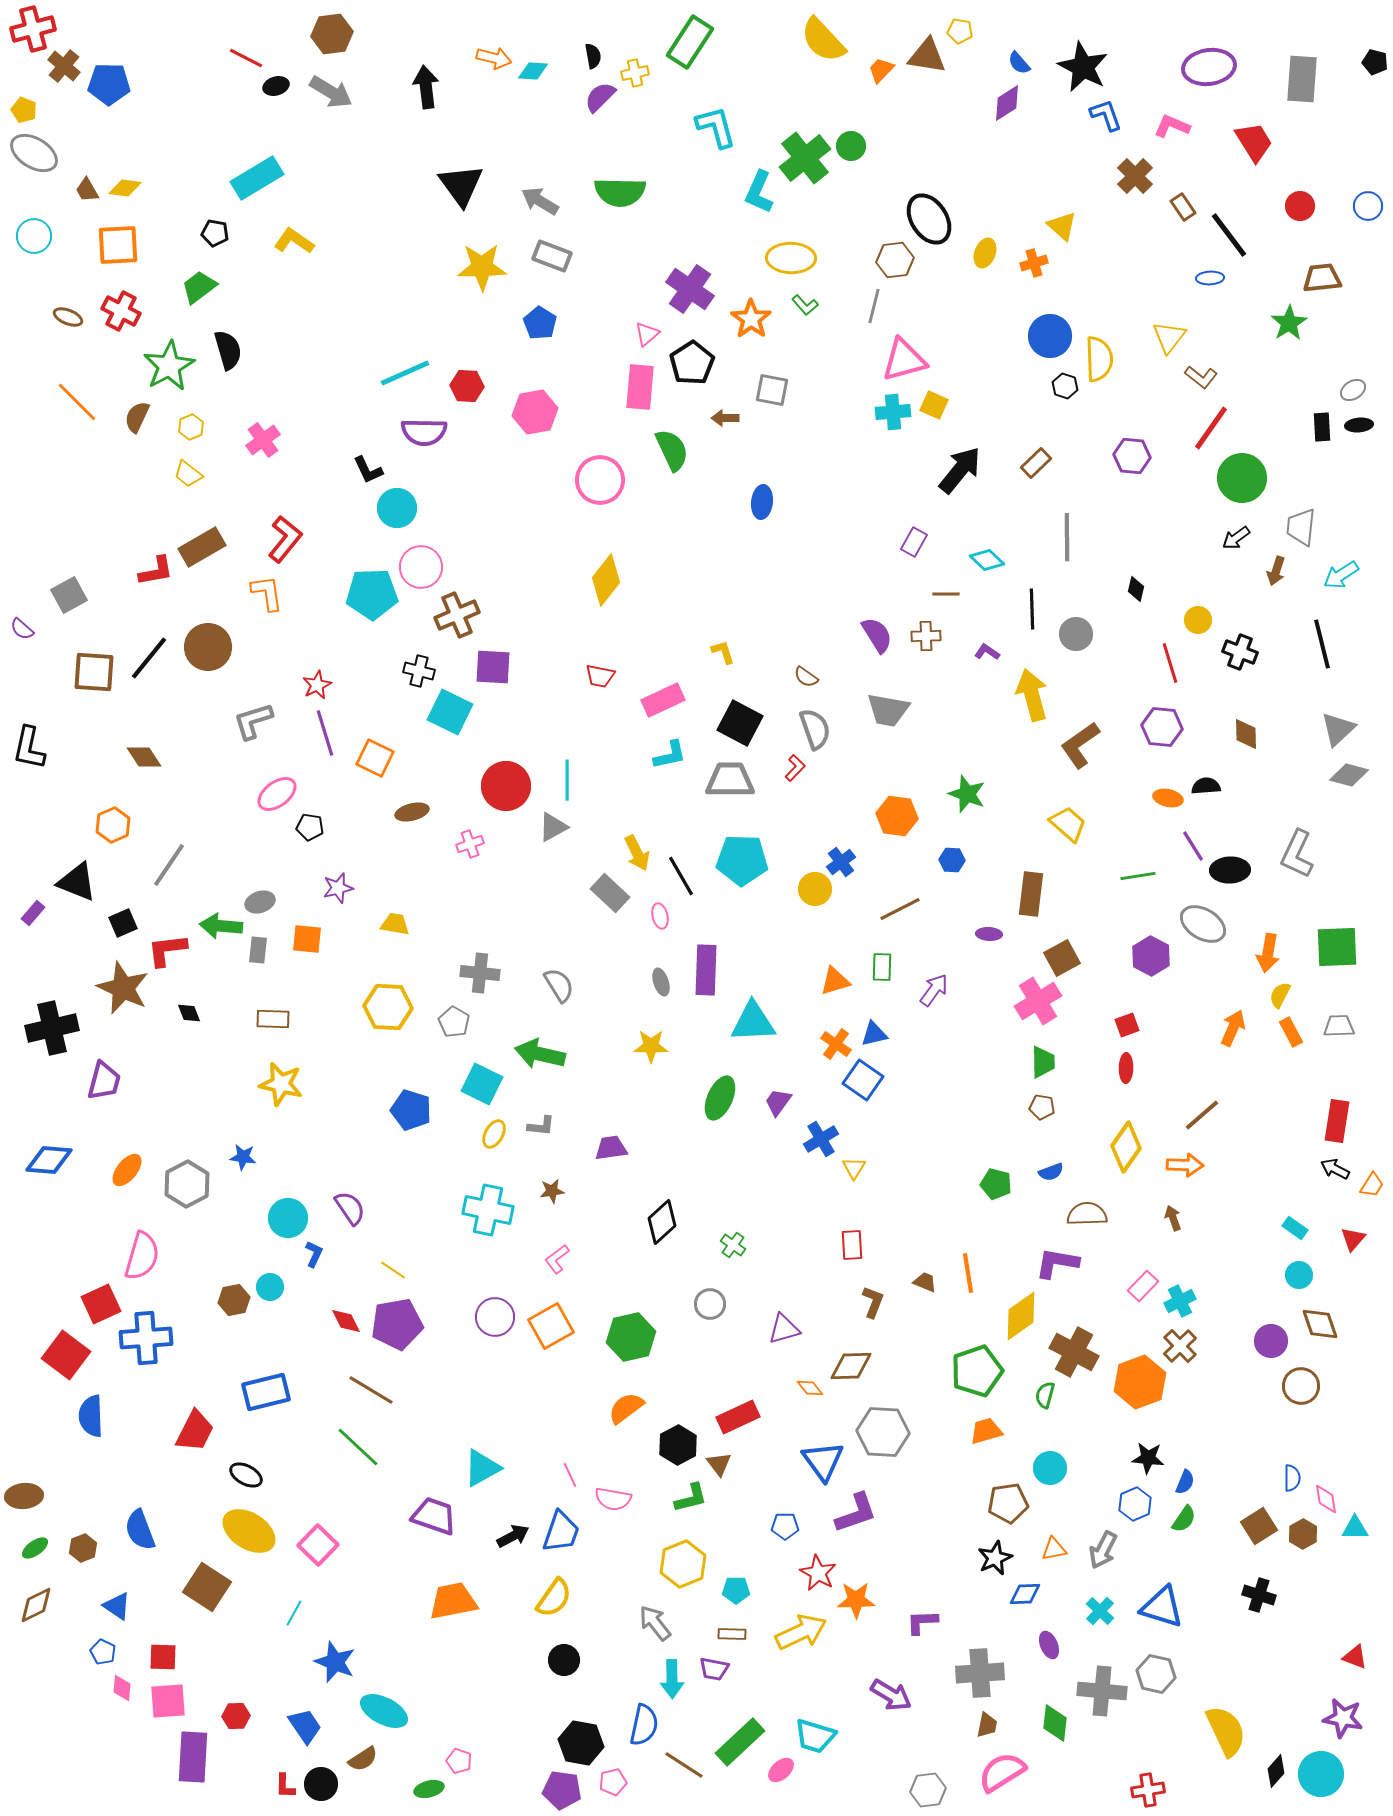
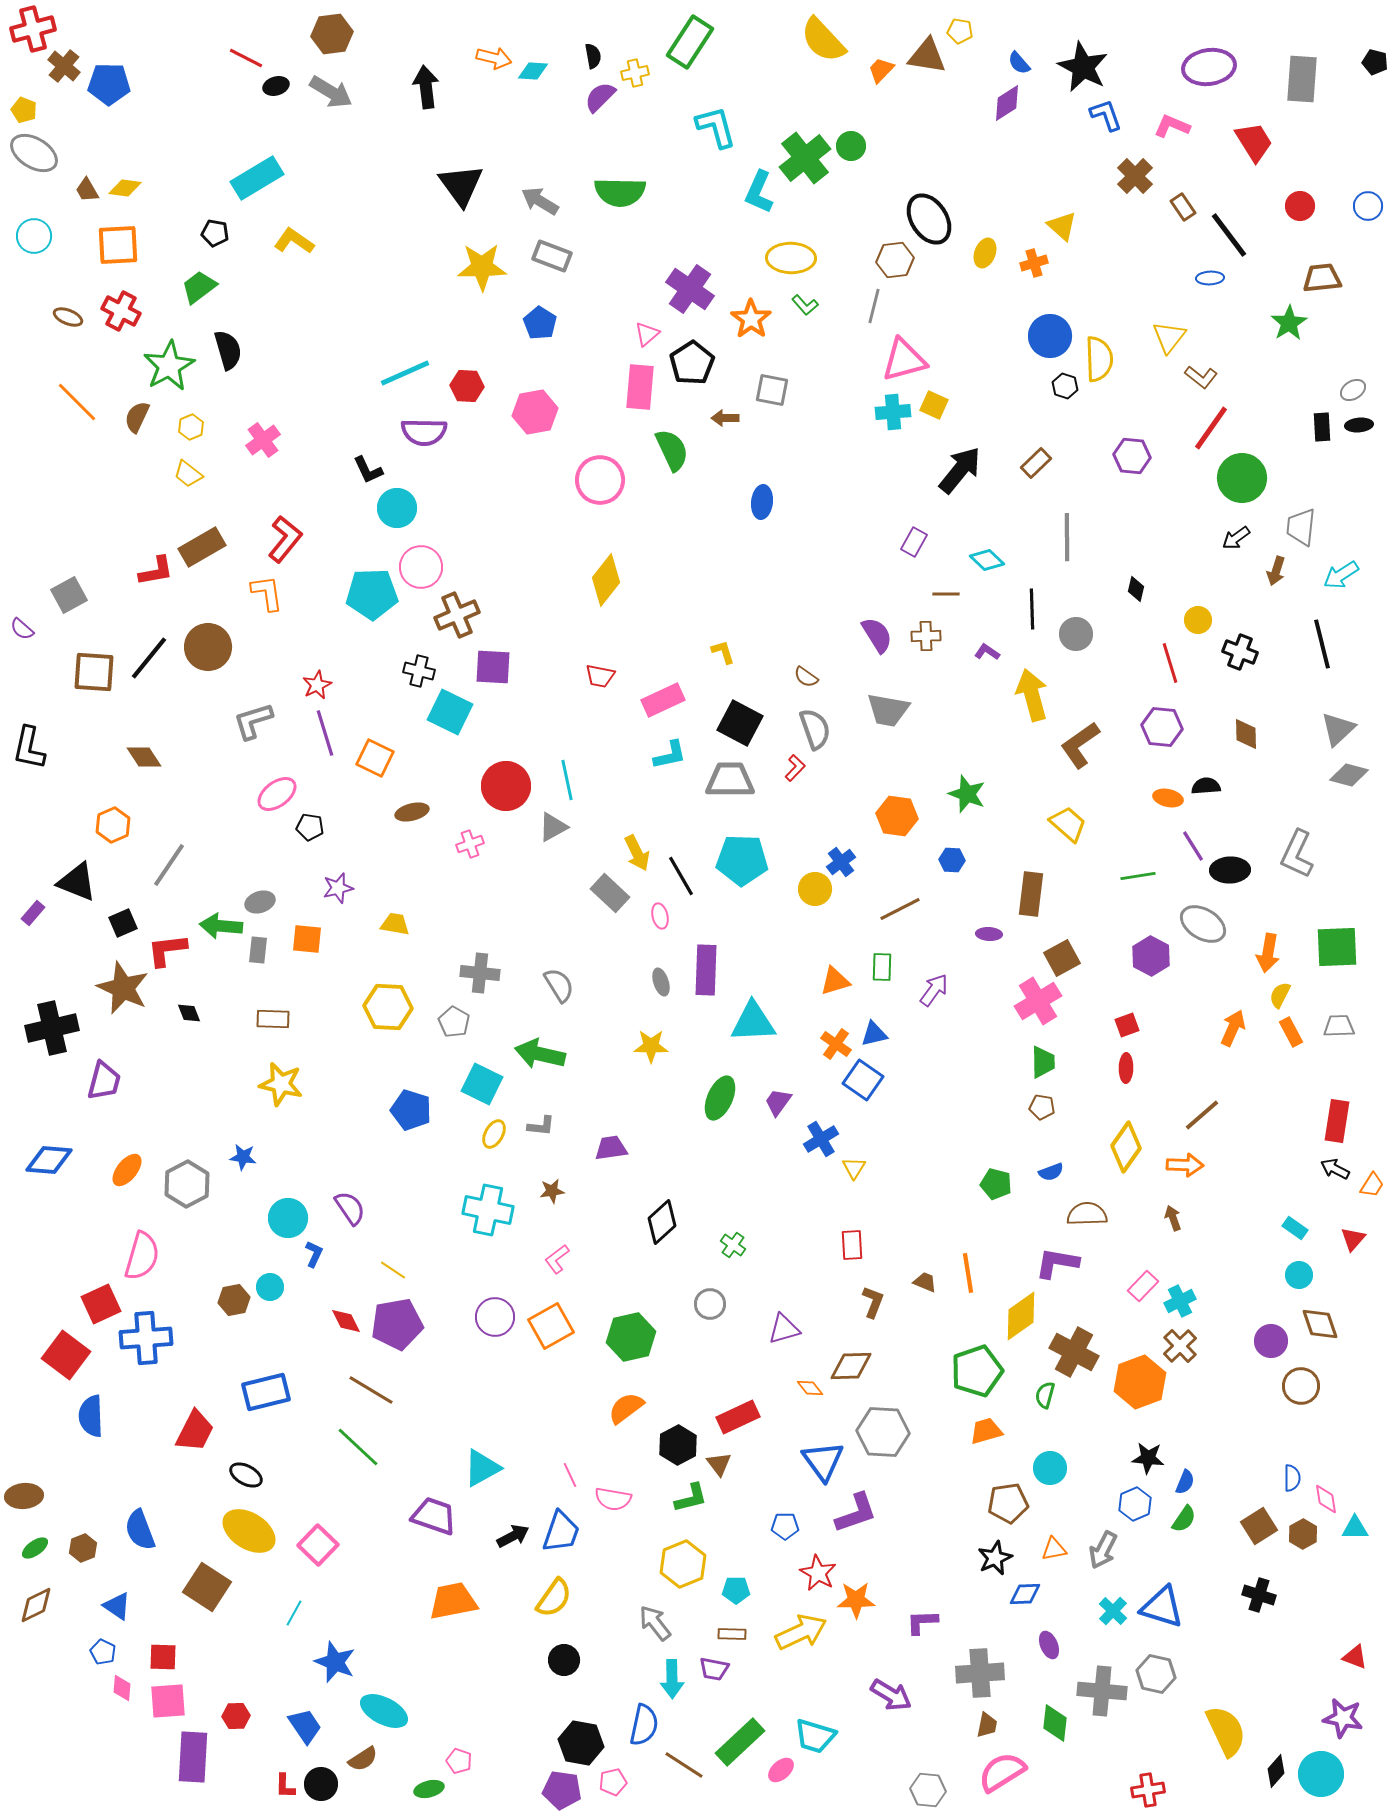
cyan line at (567, 780): rotated 12 degrees counterclockwise
cyan cross at (1100, 1611): moved 13 px right
gray hexagon at (928, 1790): rotated 12 degrees clockwise
